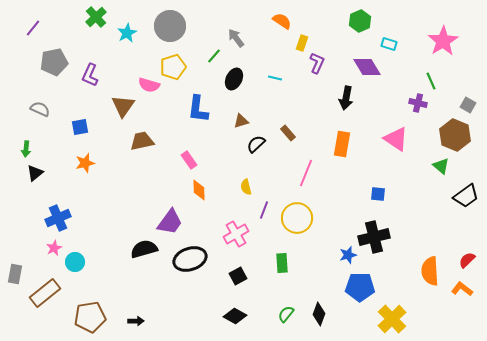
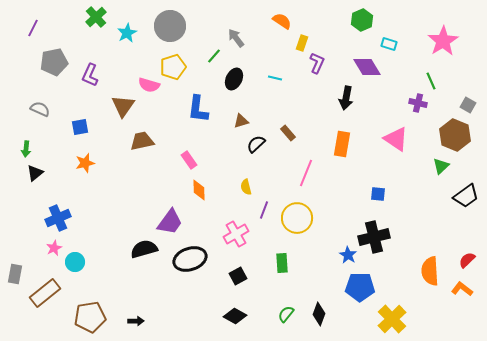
green hexagon at (360, 21): moved 2 px right, 1 px up
purple line at (33, 28): rotated 12 degrees counterclockwise
green triangle at (441, 166): rotated 36 degrees clockwise
blue star at (348, 255): rotated 24 degrees counterclockwise
